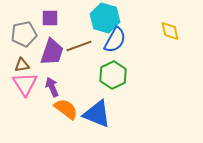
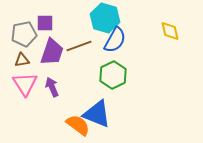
purple square: moved 5 px left, 5 px down
brown triangle: moved 5 px up
orange semicircle: moved 12 px right, 16 px down
